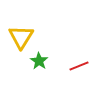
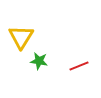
green star: rotated 24 degrees counterclockwise
